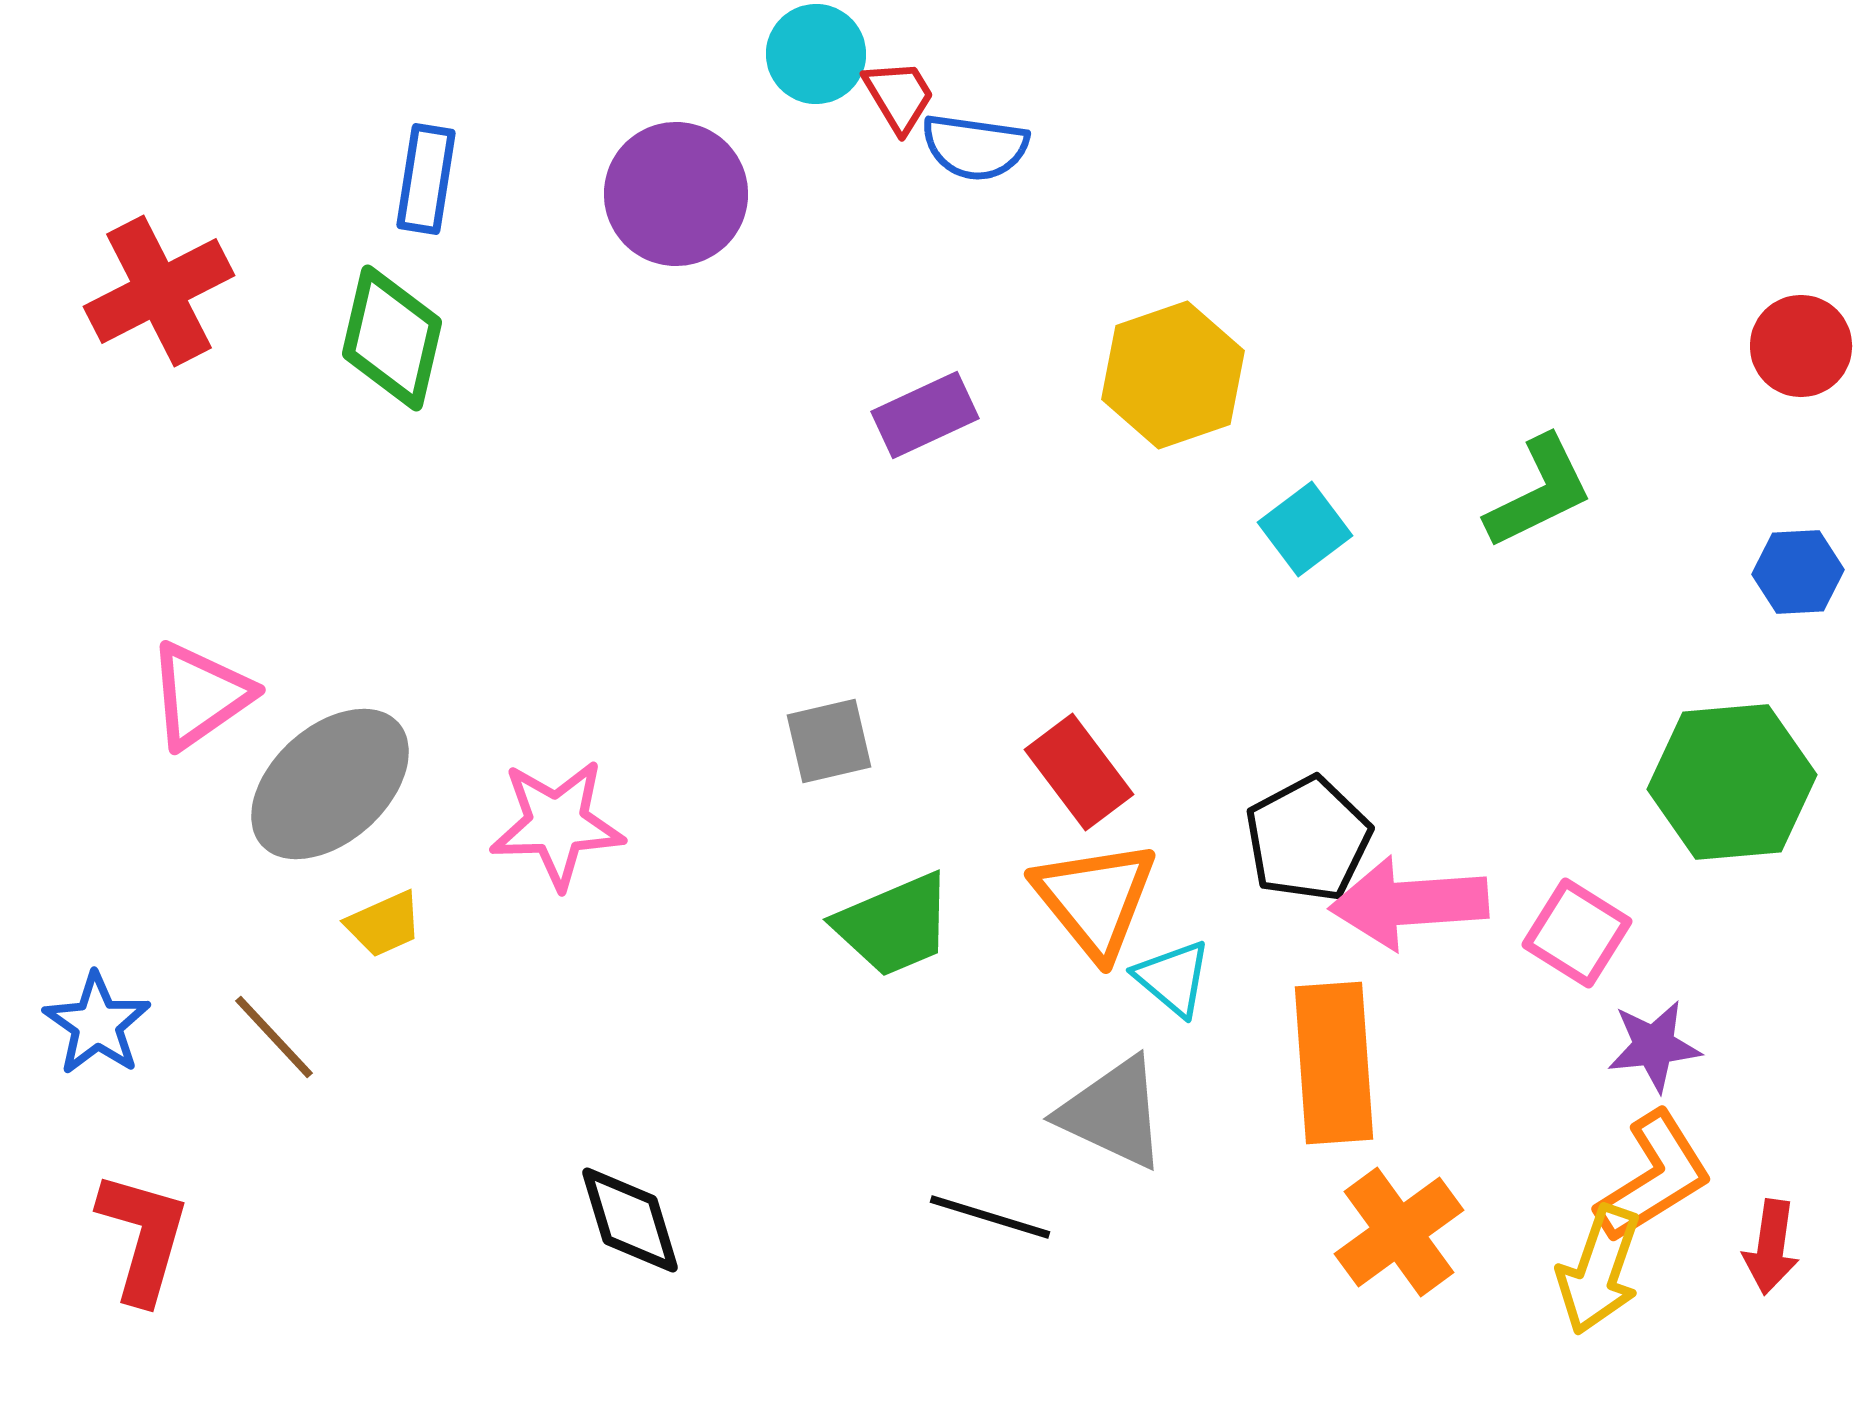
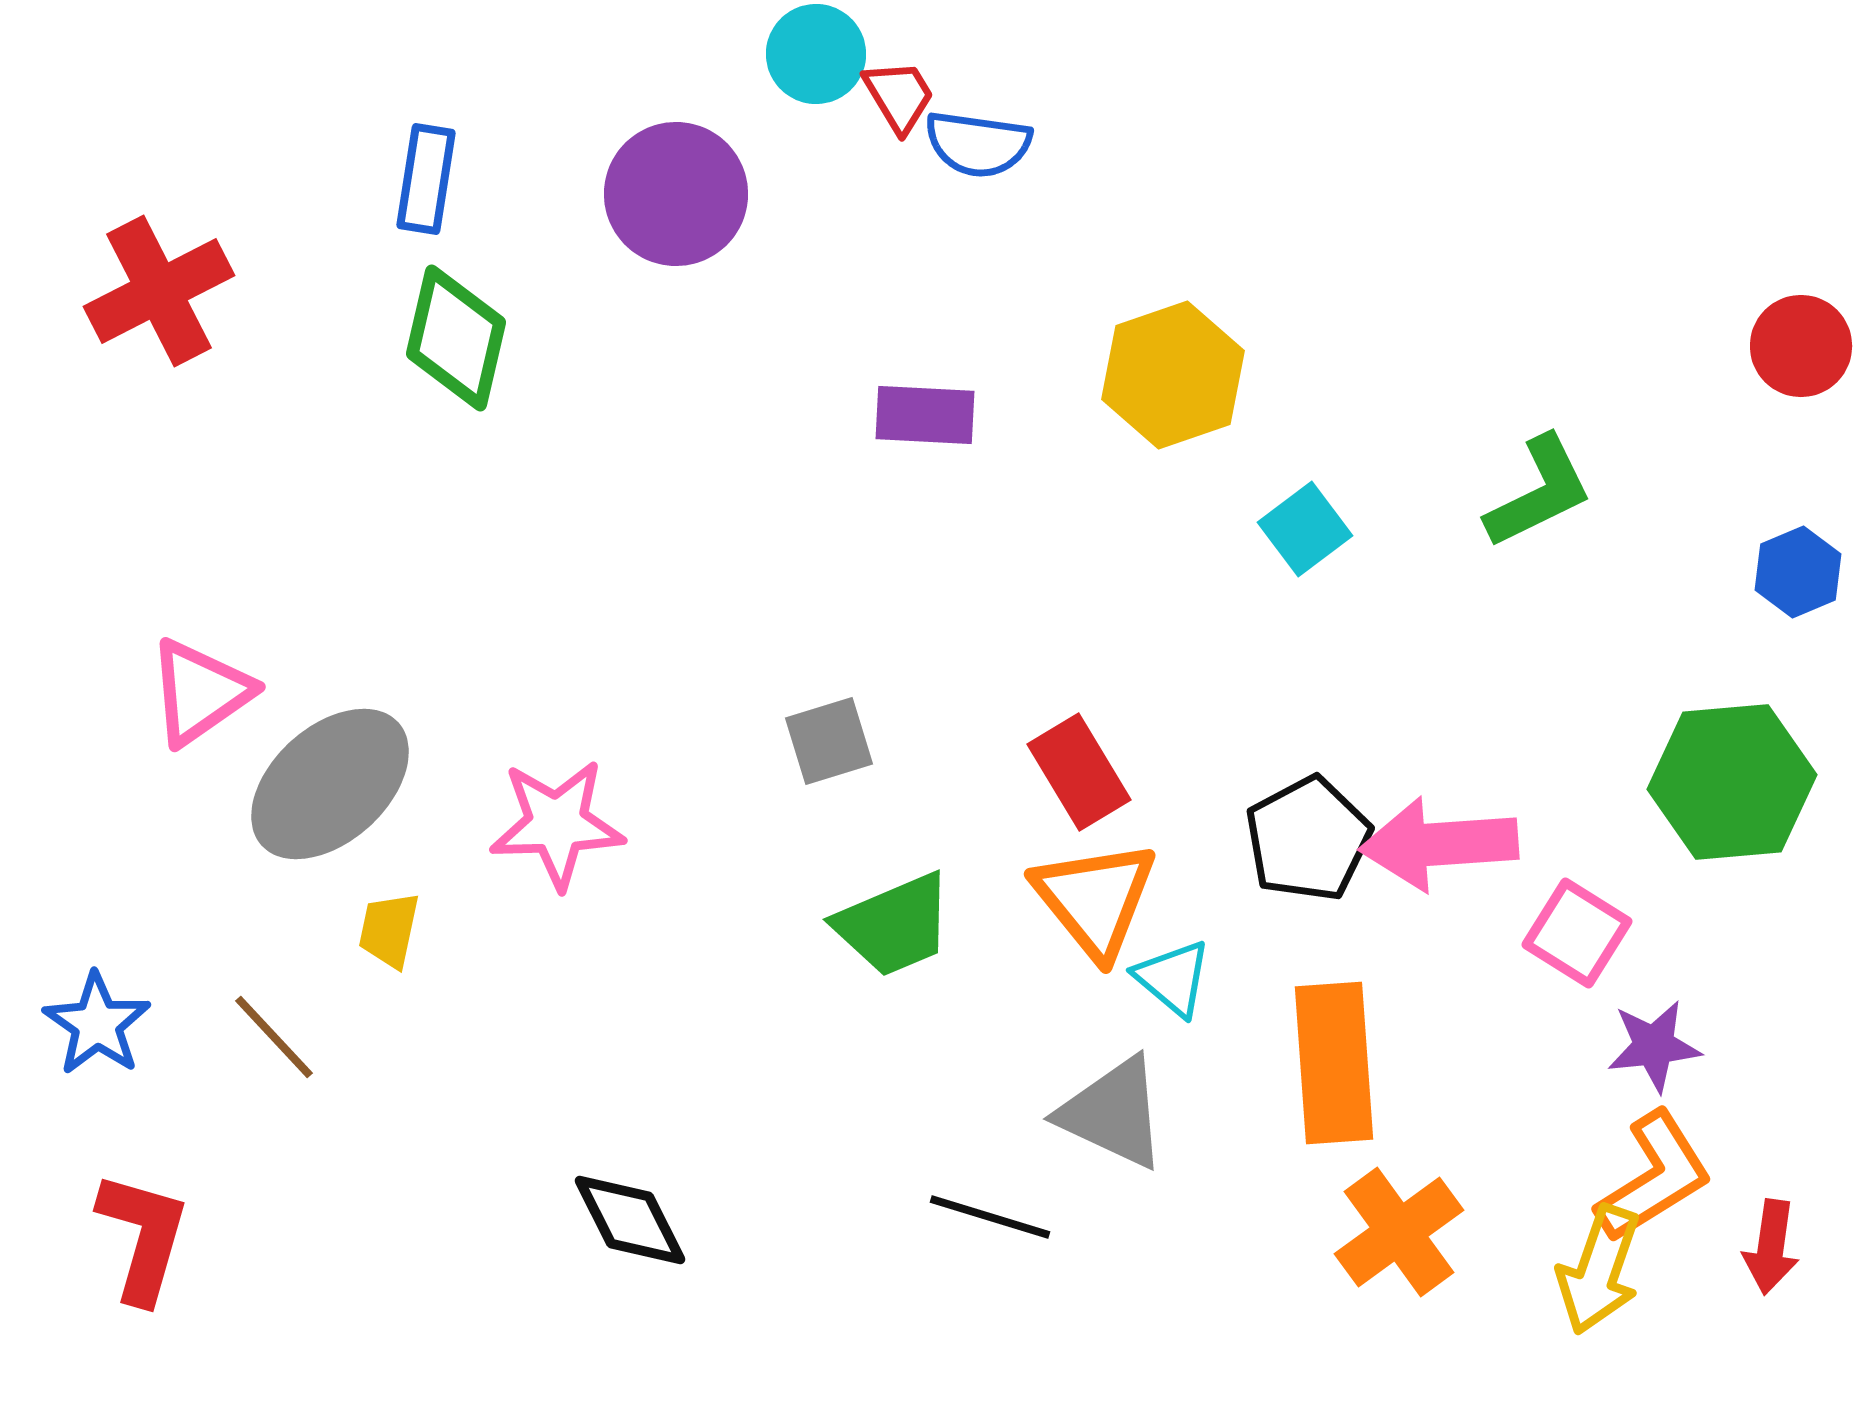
blue semicircle: moved 3 px right, 3 px up
green diamond: moved 64 px right
purple rectangle: rotated 28 degrees clockwise
blue hexagon: rotated 20 degrees counterclockwise
pink triangle: moved 3 px up
gray square: rotated 4 degrees counterclockwise
red rectangle: rotated 6 degrees clockwise
pink arrow: moved 30 px right, 59 px up
yellow trapezoid: moved 5 px right, 6 px down; rotated 126 degrees clockwise
black diamond: rotated 10 degrees counterclockwise
